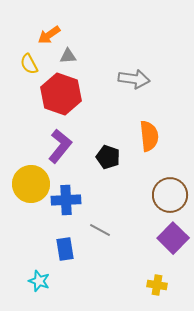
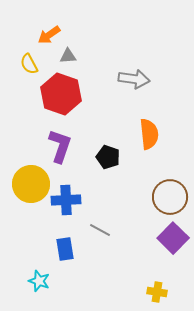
orange semicircle: moved 2 px up
purple L-shape: rotated 20 degrees counterclockwise
brown circle: moved 2 px down
yellow cross: moved 7 px down
